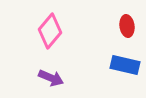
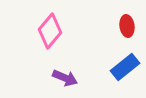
blue rectangle: moved 2 px down; rotated 52 degrees counterclockwise
purple arrow: moved 14 px right
